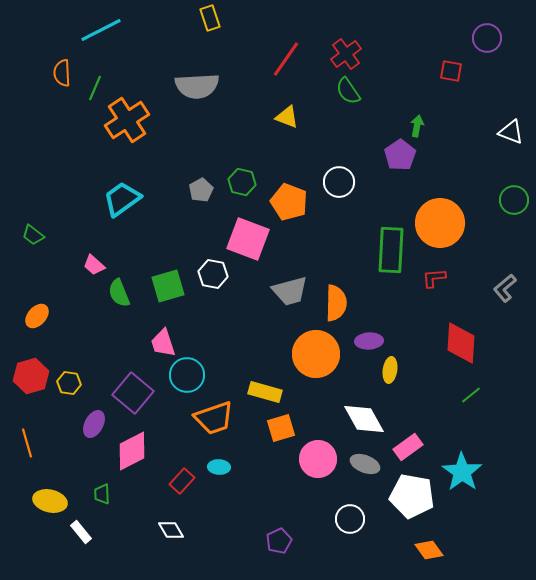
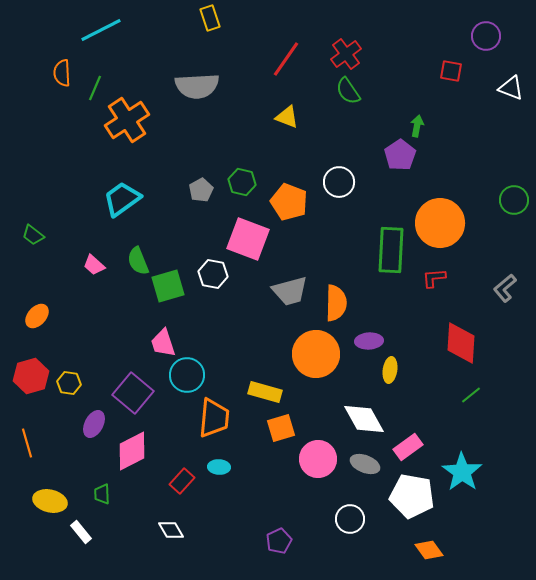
purple circle at (487, 38): moved 1 px left, 2 px up
white triangle at (511, 132): moved 44 px up
green semicircle at (119, 293): moved 19 px right, 32 px up
orange trapezoid at (214, 418): rotated 66 degrees counterclockwise
